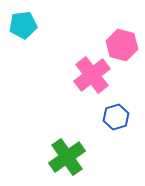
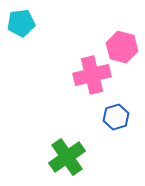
cyan pentagon: moved 2 px left, 2 px up
pink hexagon: moved 2 px down
pink cross: rotated 24 degrees clockwise
